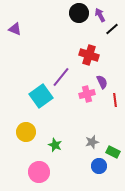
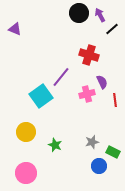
pink circle: moved 13 px left, 1 px down
